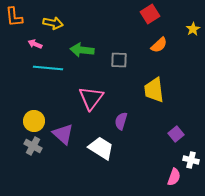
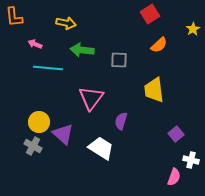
yellow arrow: moved 13 px right
yellow circle: moved 5 px right, 1 px down
